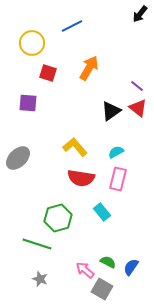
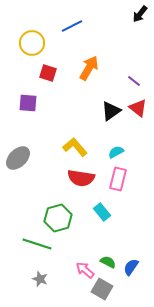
purple line: moved 3 px left, 5 px up
